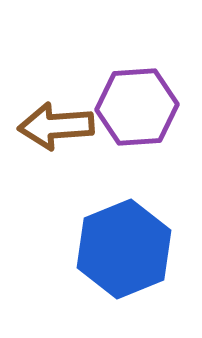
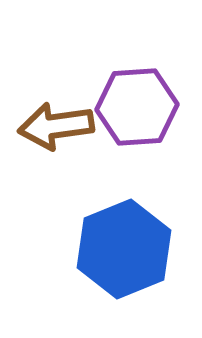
brown arrow: rotated 4 degrees counterclockwise
